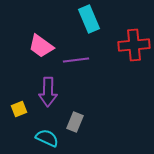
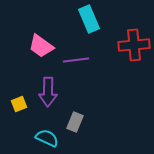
yellow square: moved 5 px up
